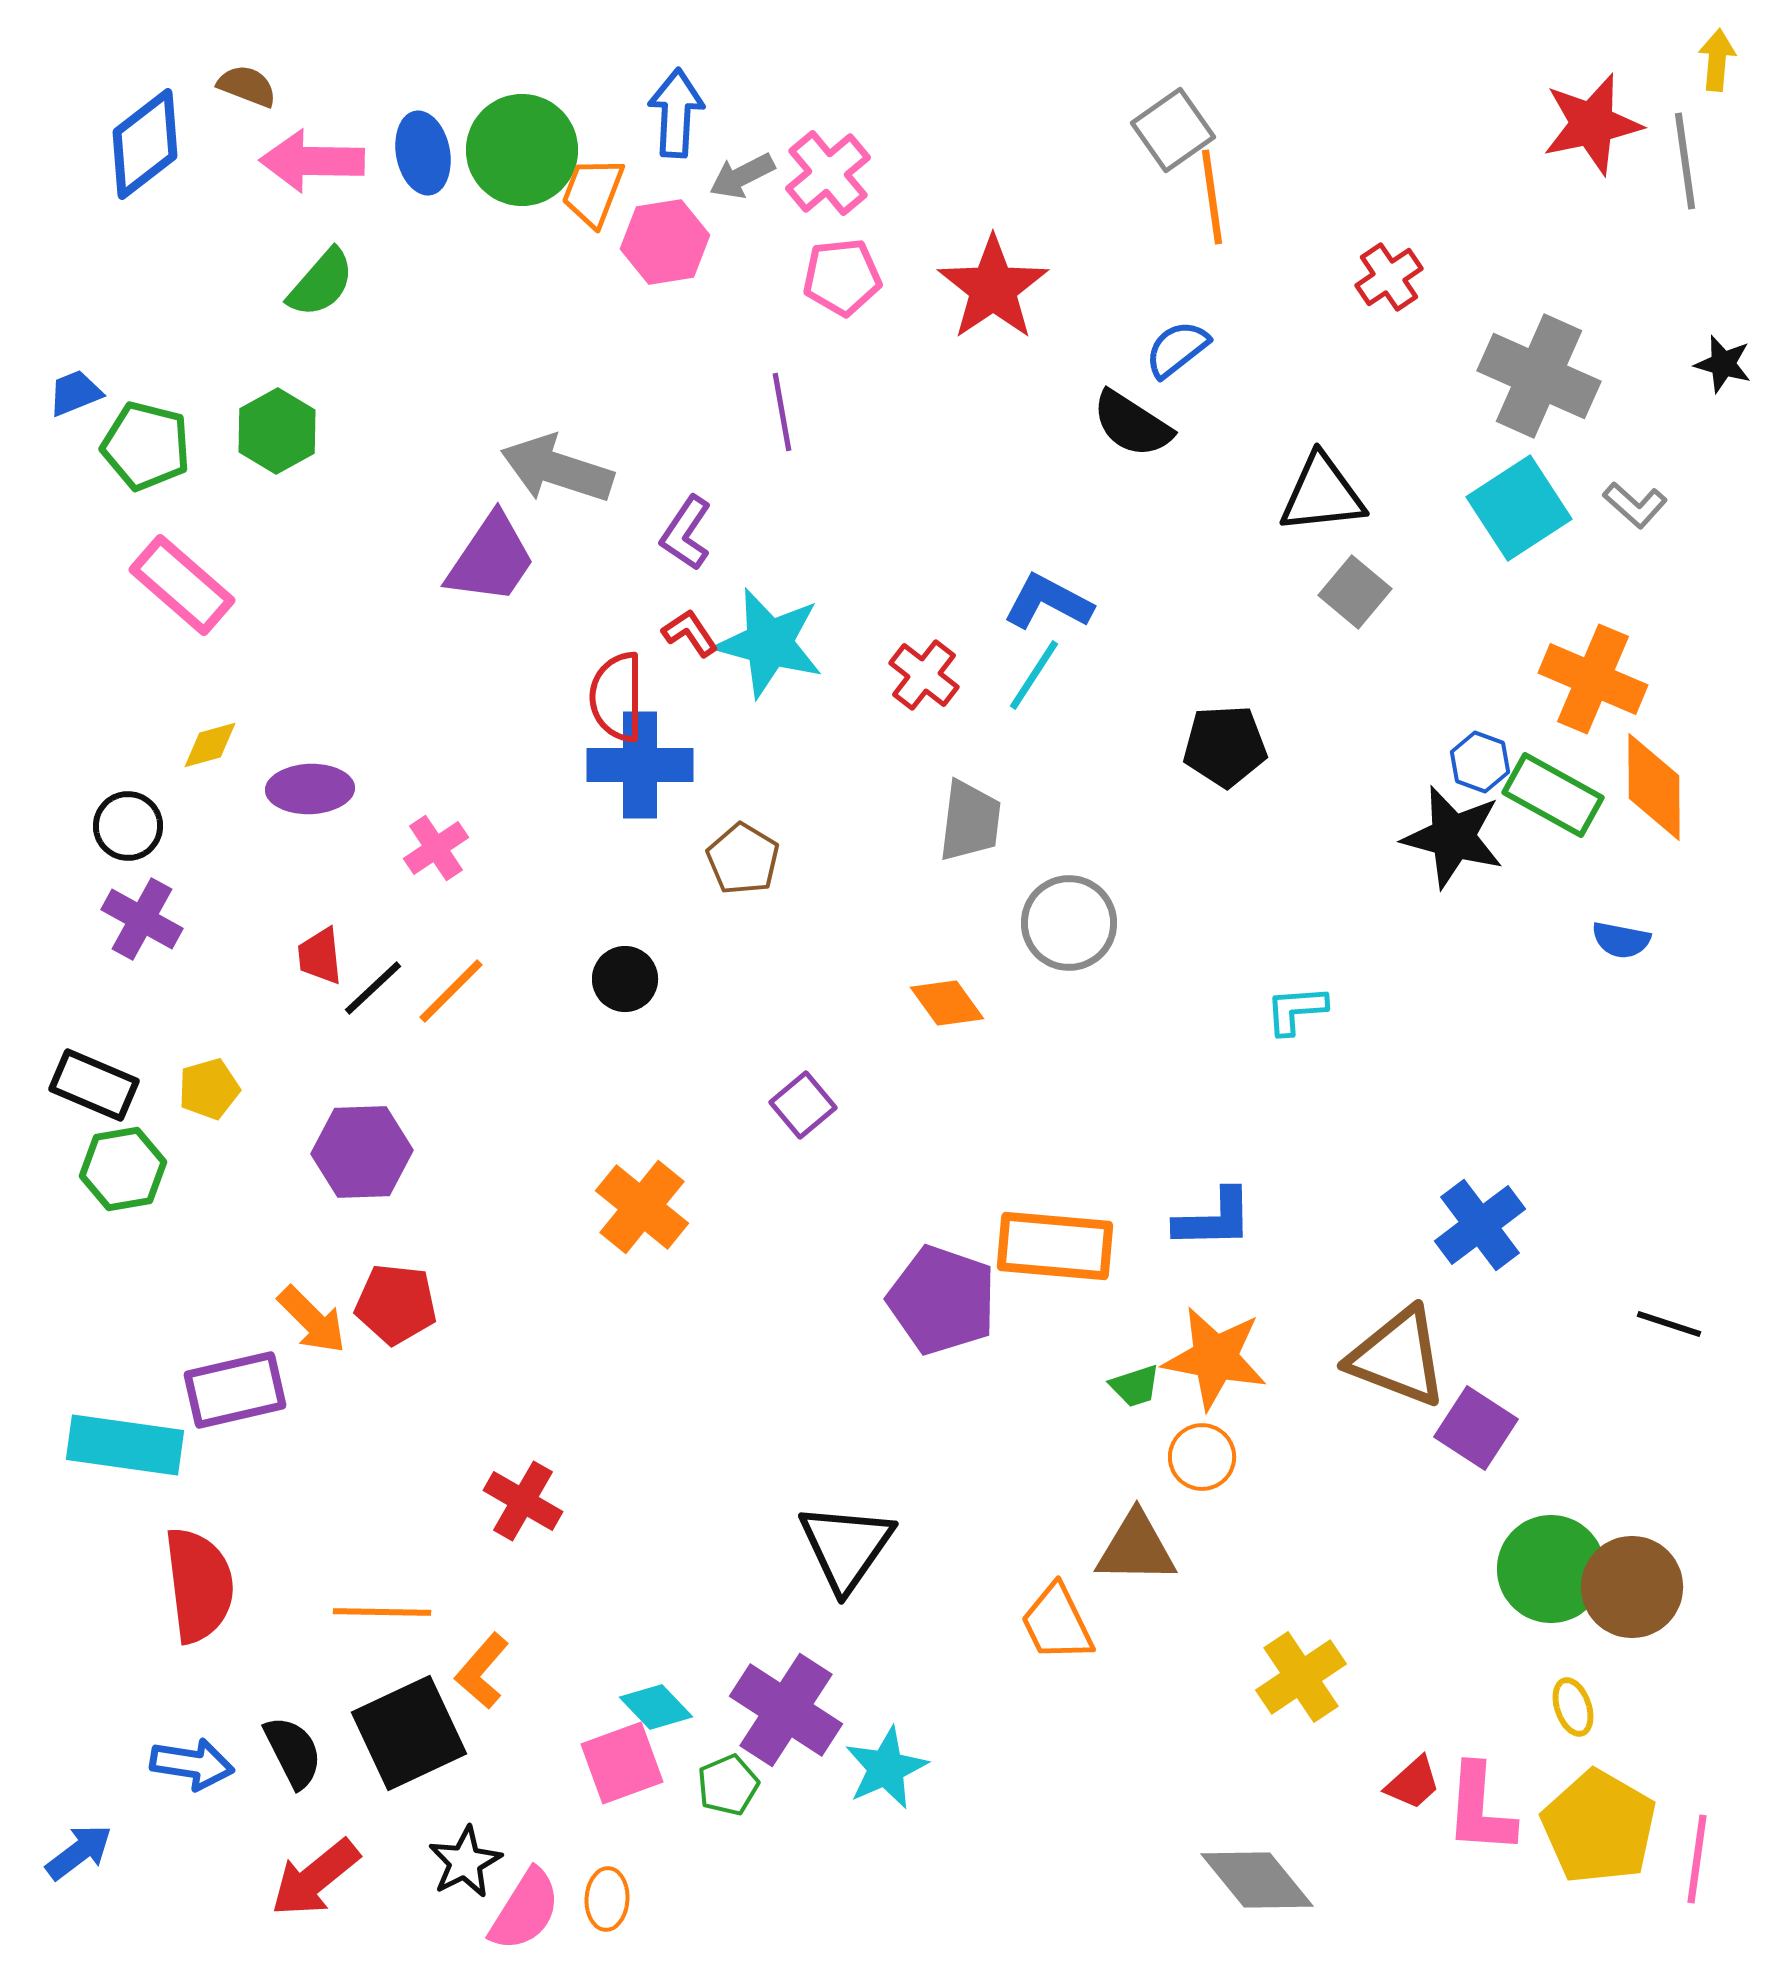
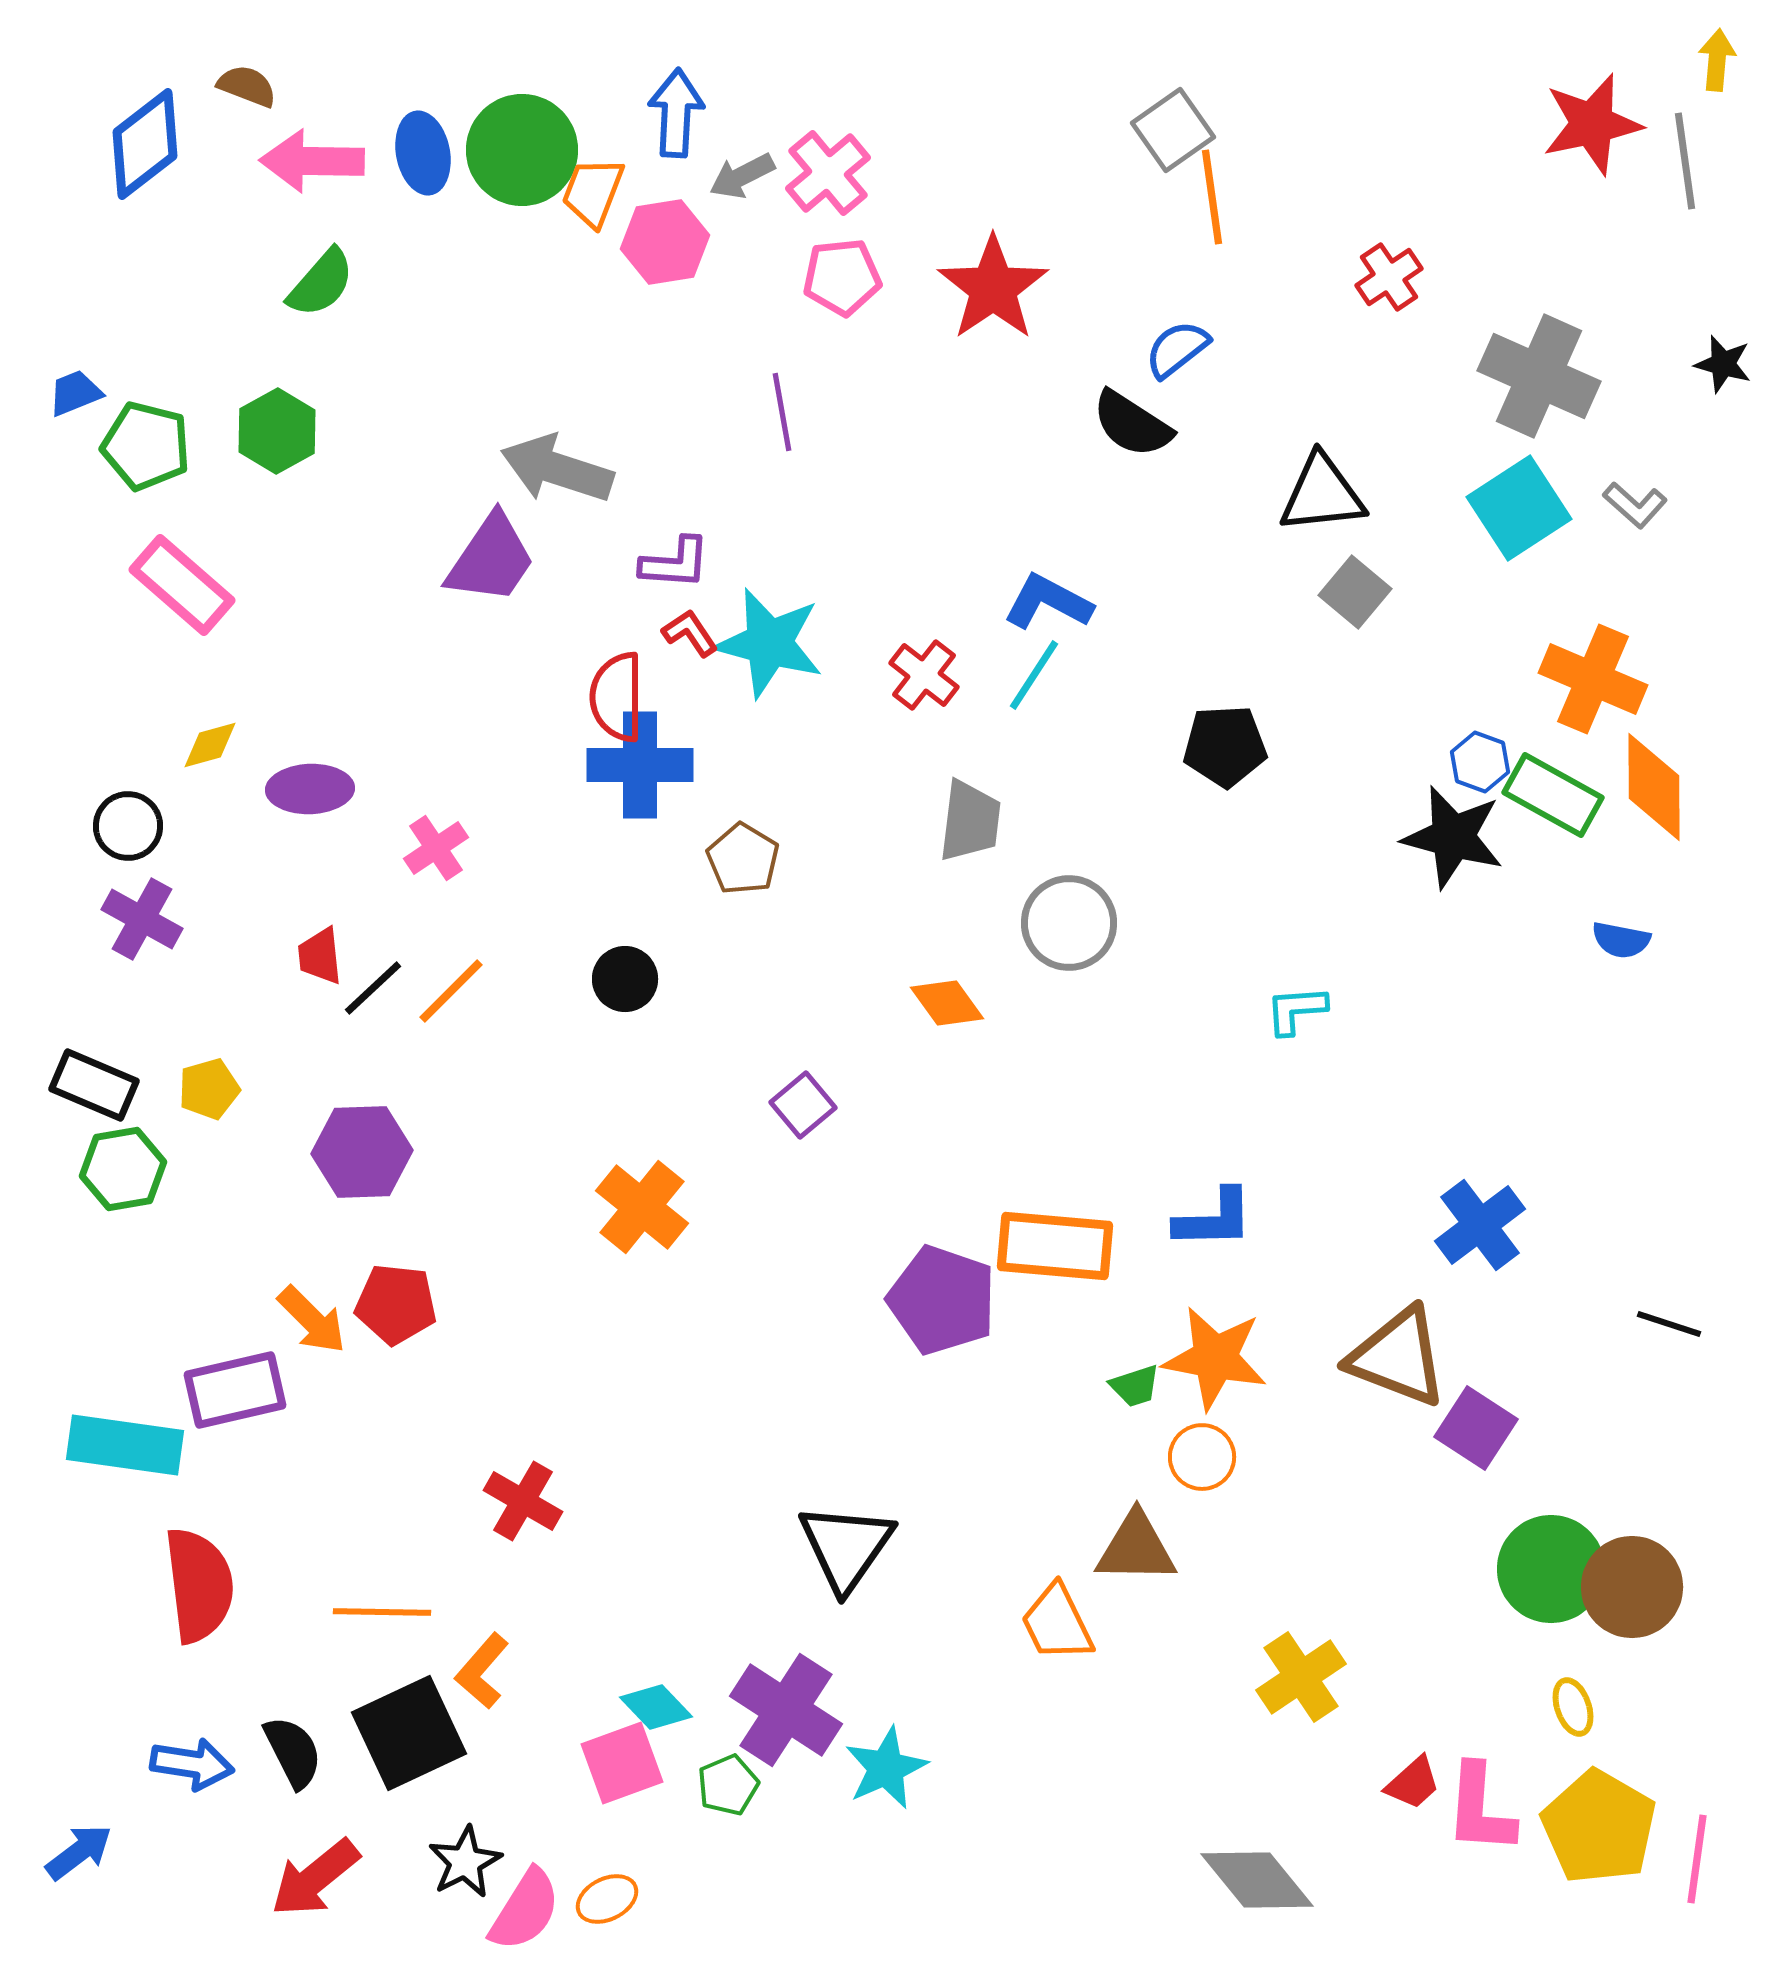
purple L-shape at (686, 533): moved 11 px left, 30 px down; rotated 120 degrees counterclockwise
orange ellipse at (607, 1899): rotated 60 degrees clockwise
